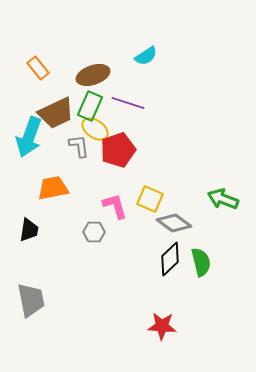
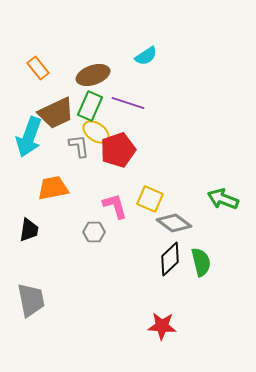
yellow ellipse: moved 1 px right, 3 px down
